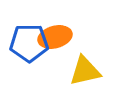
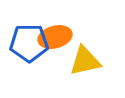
yellow triangle: moved 10 px up
